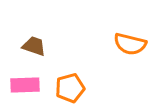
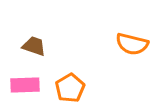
orange semicircle: moved 2 px right
orange pentagon: rotated 16 degrees counterclockwise
